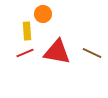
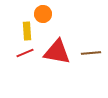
brown line: moved 1 px left; rotated 30 degrees counterclockwise
